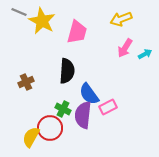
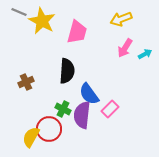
pink rectangle: moved 2 px right, 2 px down; rotated 18 degrees counterclockwise
purple semicircle: moved 1 px left
red circle: moved 1 px left, 1 px down
